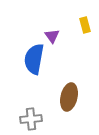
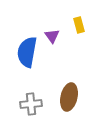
yellow rectangle: moved 6 px left
blue semicircle: moved 7 px left, 7 px up
gray cross: moved 15 px up
